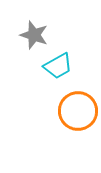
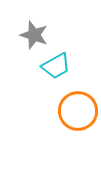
cyan trapezoid: moved 2 px left
